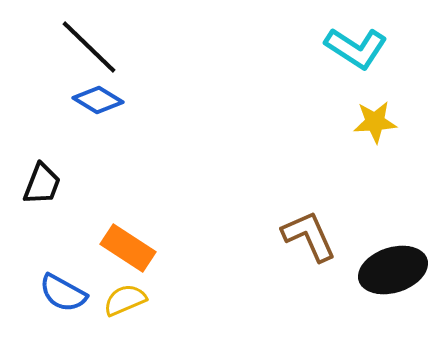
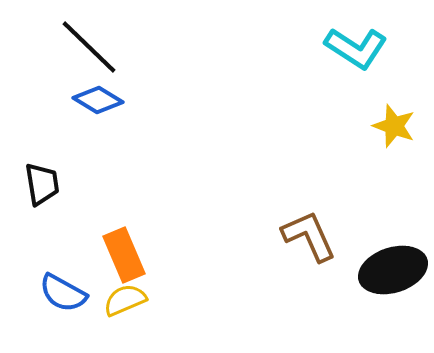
yellow star: moved 19 px right, 4 px down; rotated 24 degrees clockwise
black trapezoid: rotated 30 degrees counterclockwise
orange rectangle: moved 4 px left, 7 px down; rotated 34 degrees clockwise
